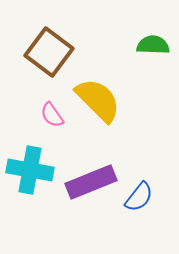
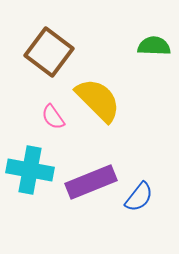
green semicircle: moved 1 px right, 1 px down
pink semicircle: moved 1 px right, 2 px down
